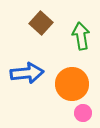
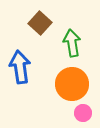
brown square: moved 1 px left
green arrow: moved 9 px left, 7 px down
blue arrow: moved 7 px left, 6 px up; rotated 92 degrees counterclockwise
